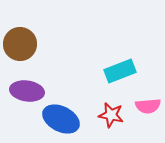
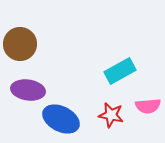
cyan rectangle: rotated 8 degrees counterclockwise
purple ellipse: moved 1 px right, 1 px up
